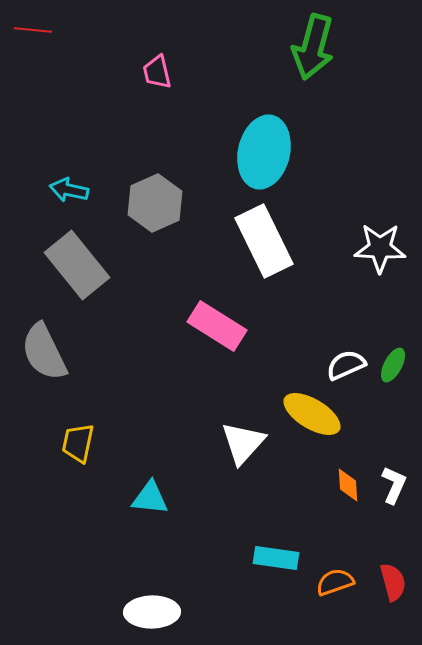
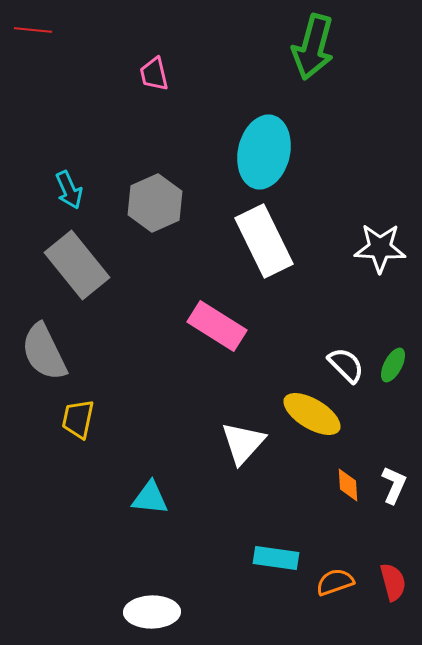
pink trapezoid: moved 3 px left, 2 px down
cyan arrow: rotated 126 degrees counterclockwise
white semicircle: rotated 69 degrees clockwise
yellow trapezoid: moved 24 px up
